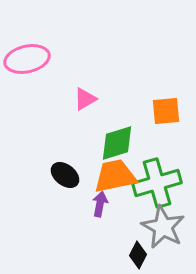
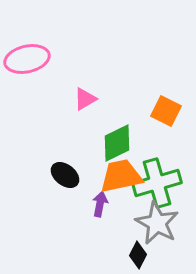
orange square: rotated 32 degrees clockwise
green diamond: rotated 9 degrees counterclockwise
orange trapezoid: moved 6 px right
gray star: moved 6 px left, 4 px up
